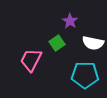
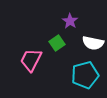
cyan pentagon: rotated 16 degrees counterclockwise
